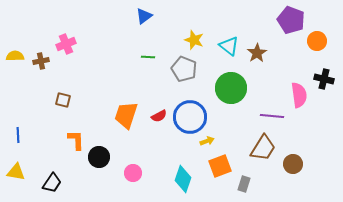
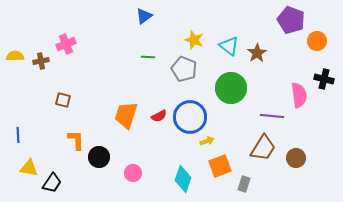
brown circle: moved 3 px right, 6 px up
yellow triangle: moved 13 px right, 4 px up
